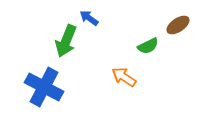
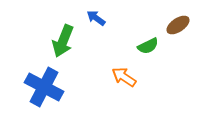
blue arrow: moved 7 px right
green arrow: moved 3 px left
